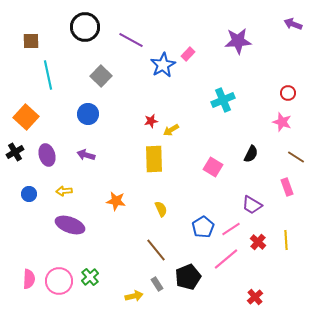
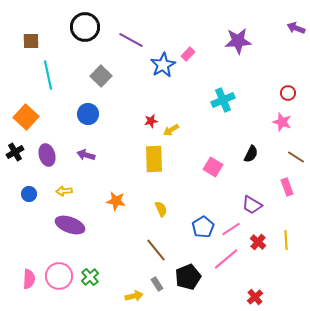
purple arrow at (293, 24): moved 3 px right, 4 px down
pink circle at (59, 281): moved 5 px up
